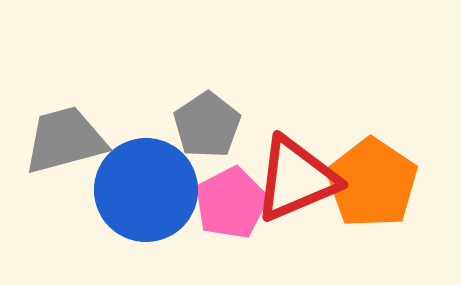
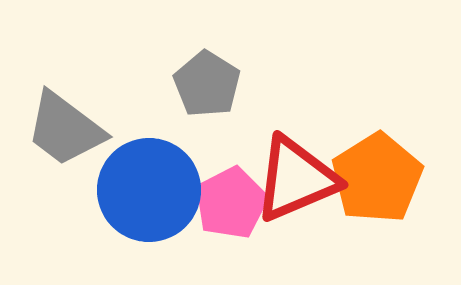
gray pentagon: moved 41 px up; rotated 6 degrees counterclockwise
gray trapezoid: moved 11 px up; rotated 128 degrees counterclockwise
orange pentagon: moved 5 px right, 5 px up; rotated 6 degrees clockwise
blue circle: moved 3 px right
